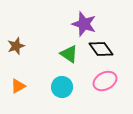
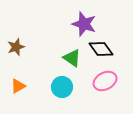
brown star: moved 1 px down
green triangle: moved 3 px right, 4 px down
